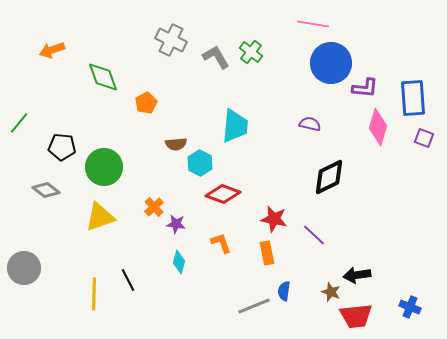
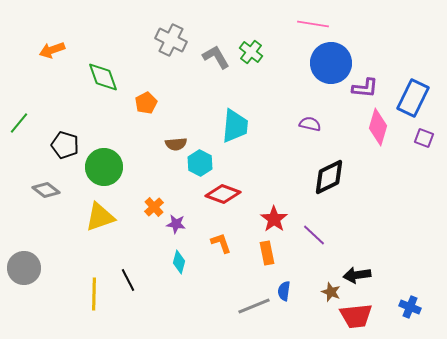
blue rectangle: rotated 30 degrees clockwise
black pentagon: moved 3 px right, 2 px up; rotated 12 degrees clockwise
red star: rotated 24 degrees clockwise
